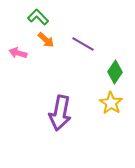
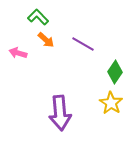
purple arrow: rotated 16 degrees counterclockwise
